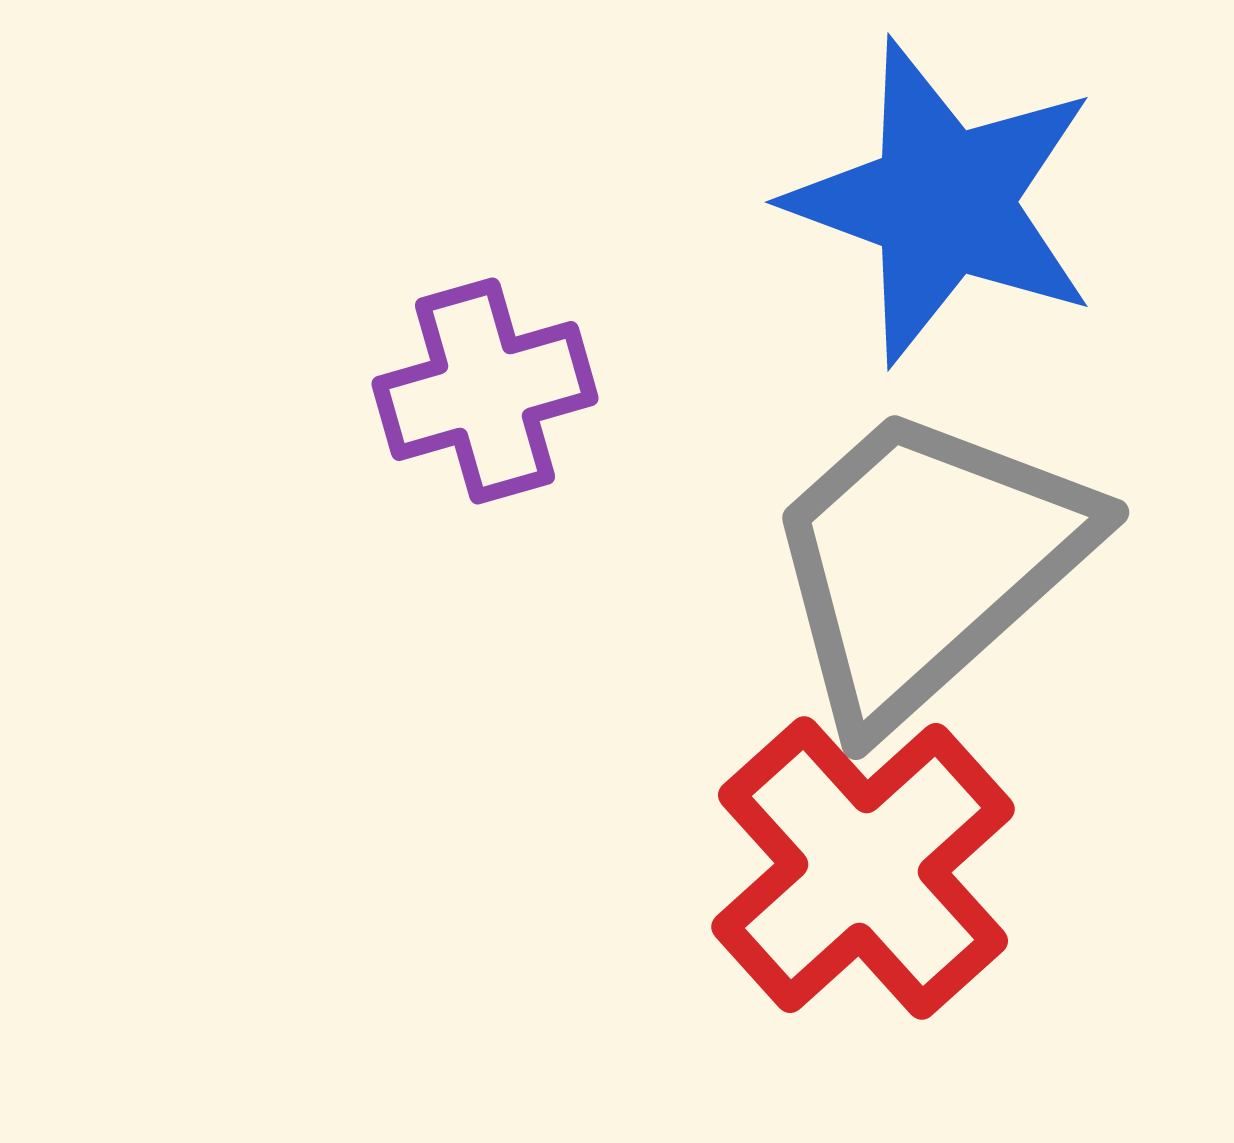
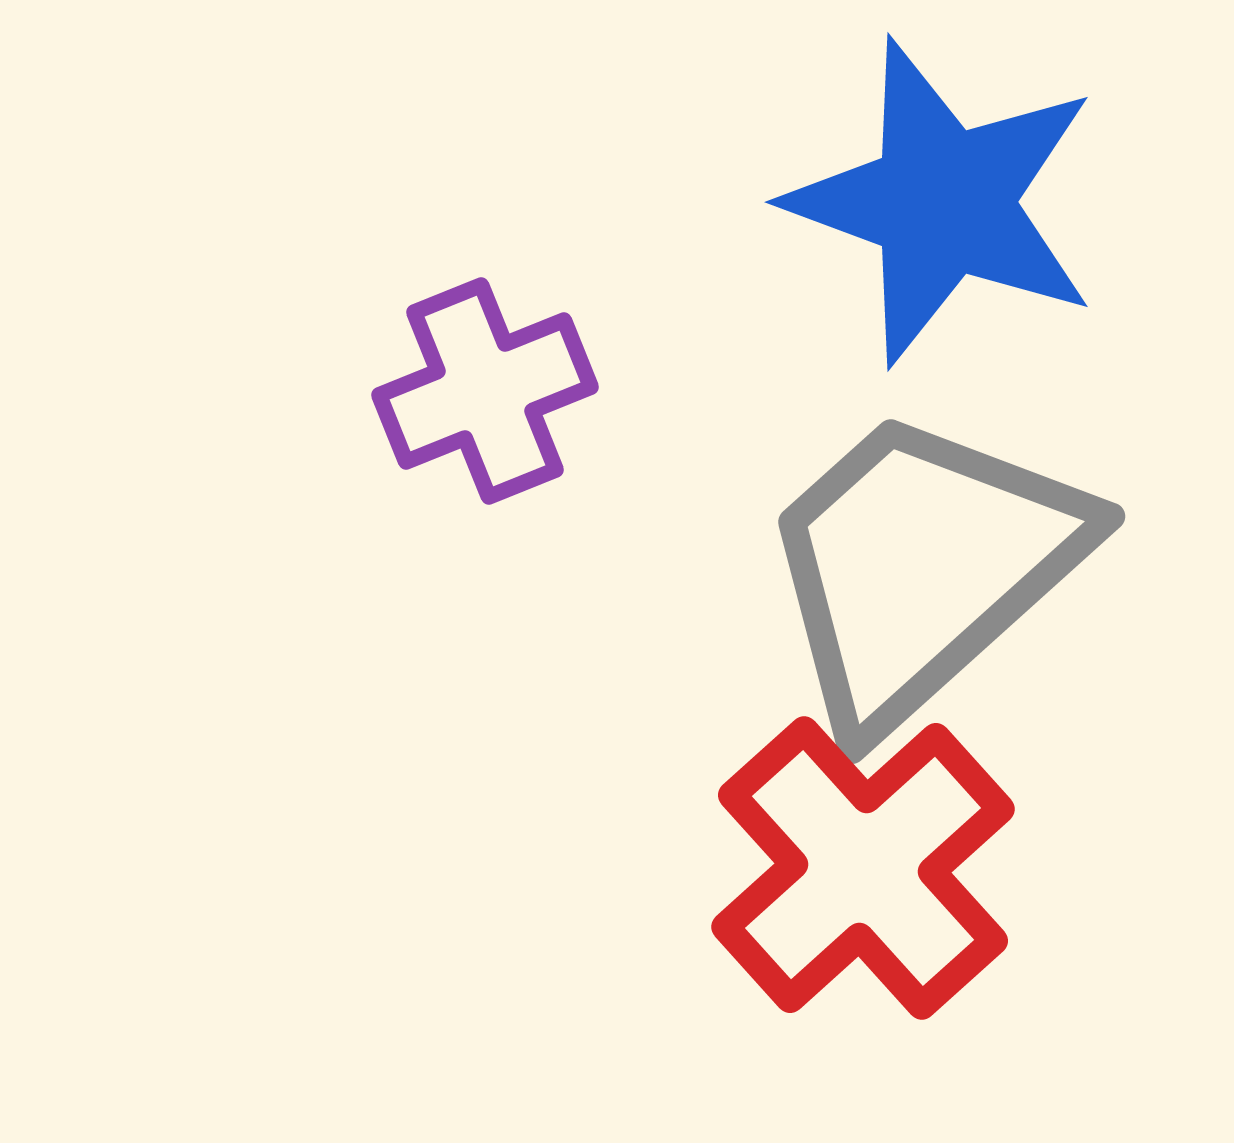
purple cross: rotated 6 degrees counterclockwise
gray trapezoid: moved 4 px left, 4 px down
